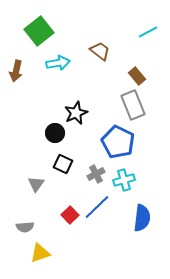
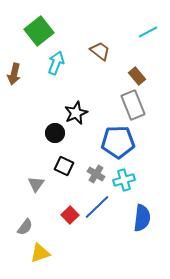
cyan arrow: moved 2 px left; rotated 60 degrees counterclockwise
brown arrow: moved 2 px left, 3 px down
blue pentagon: rotated 28 degrees counterclockwise
black square: moved 1 px right, 2 px down
gray cross: rotated 30 degrees counterclockwise
gray semicircle: rotated 48 degrees counterclockwise
